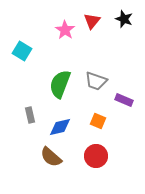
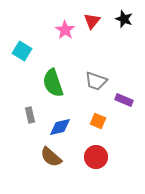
green semicircle: moved 7 px left, 1 px up; rotated 40 degrees counterclockwise
red circle: moved 1 px down
